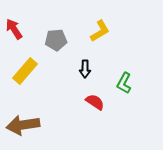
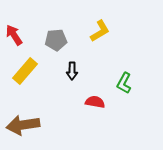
red arrow: moved 6 px down
black arrow: moved 13 px left, 2 px down
red semicircle: rotated 24 degrees counterclockwise
